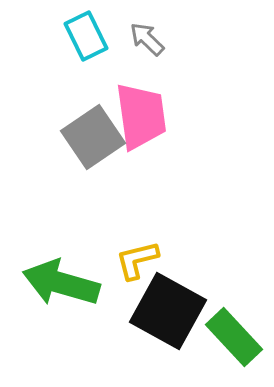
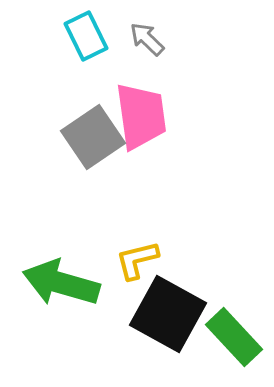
black square: moved 3 px down
